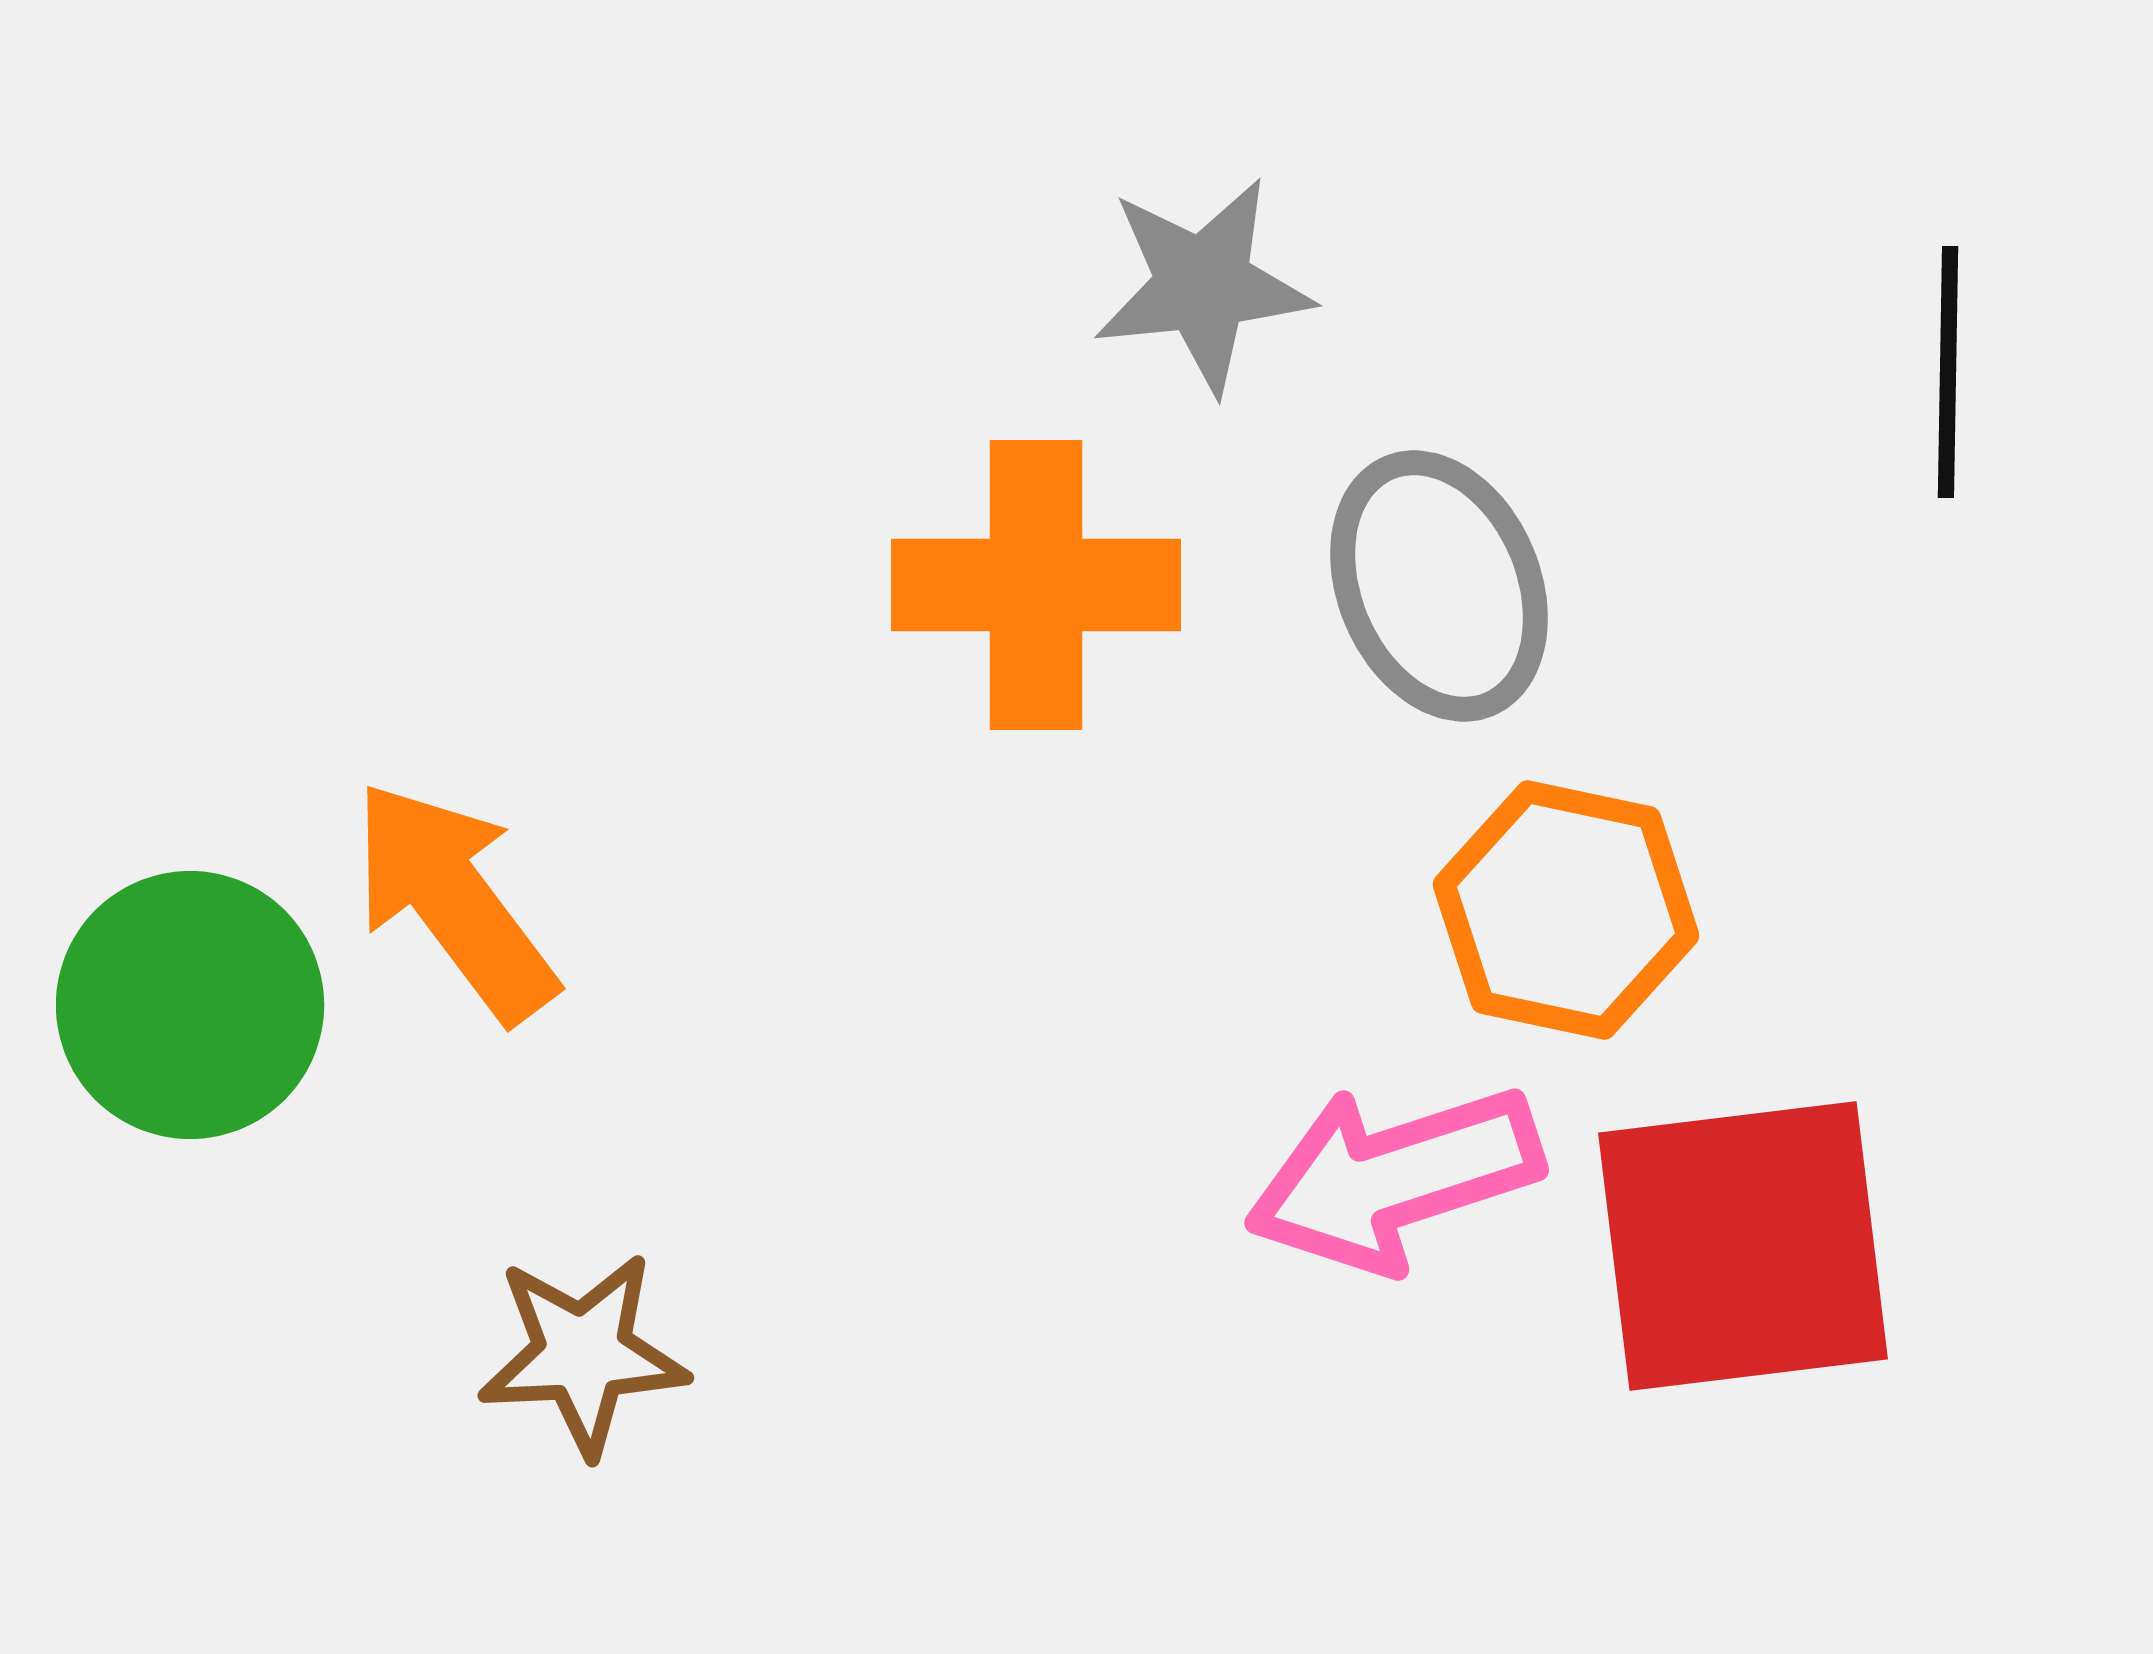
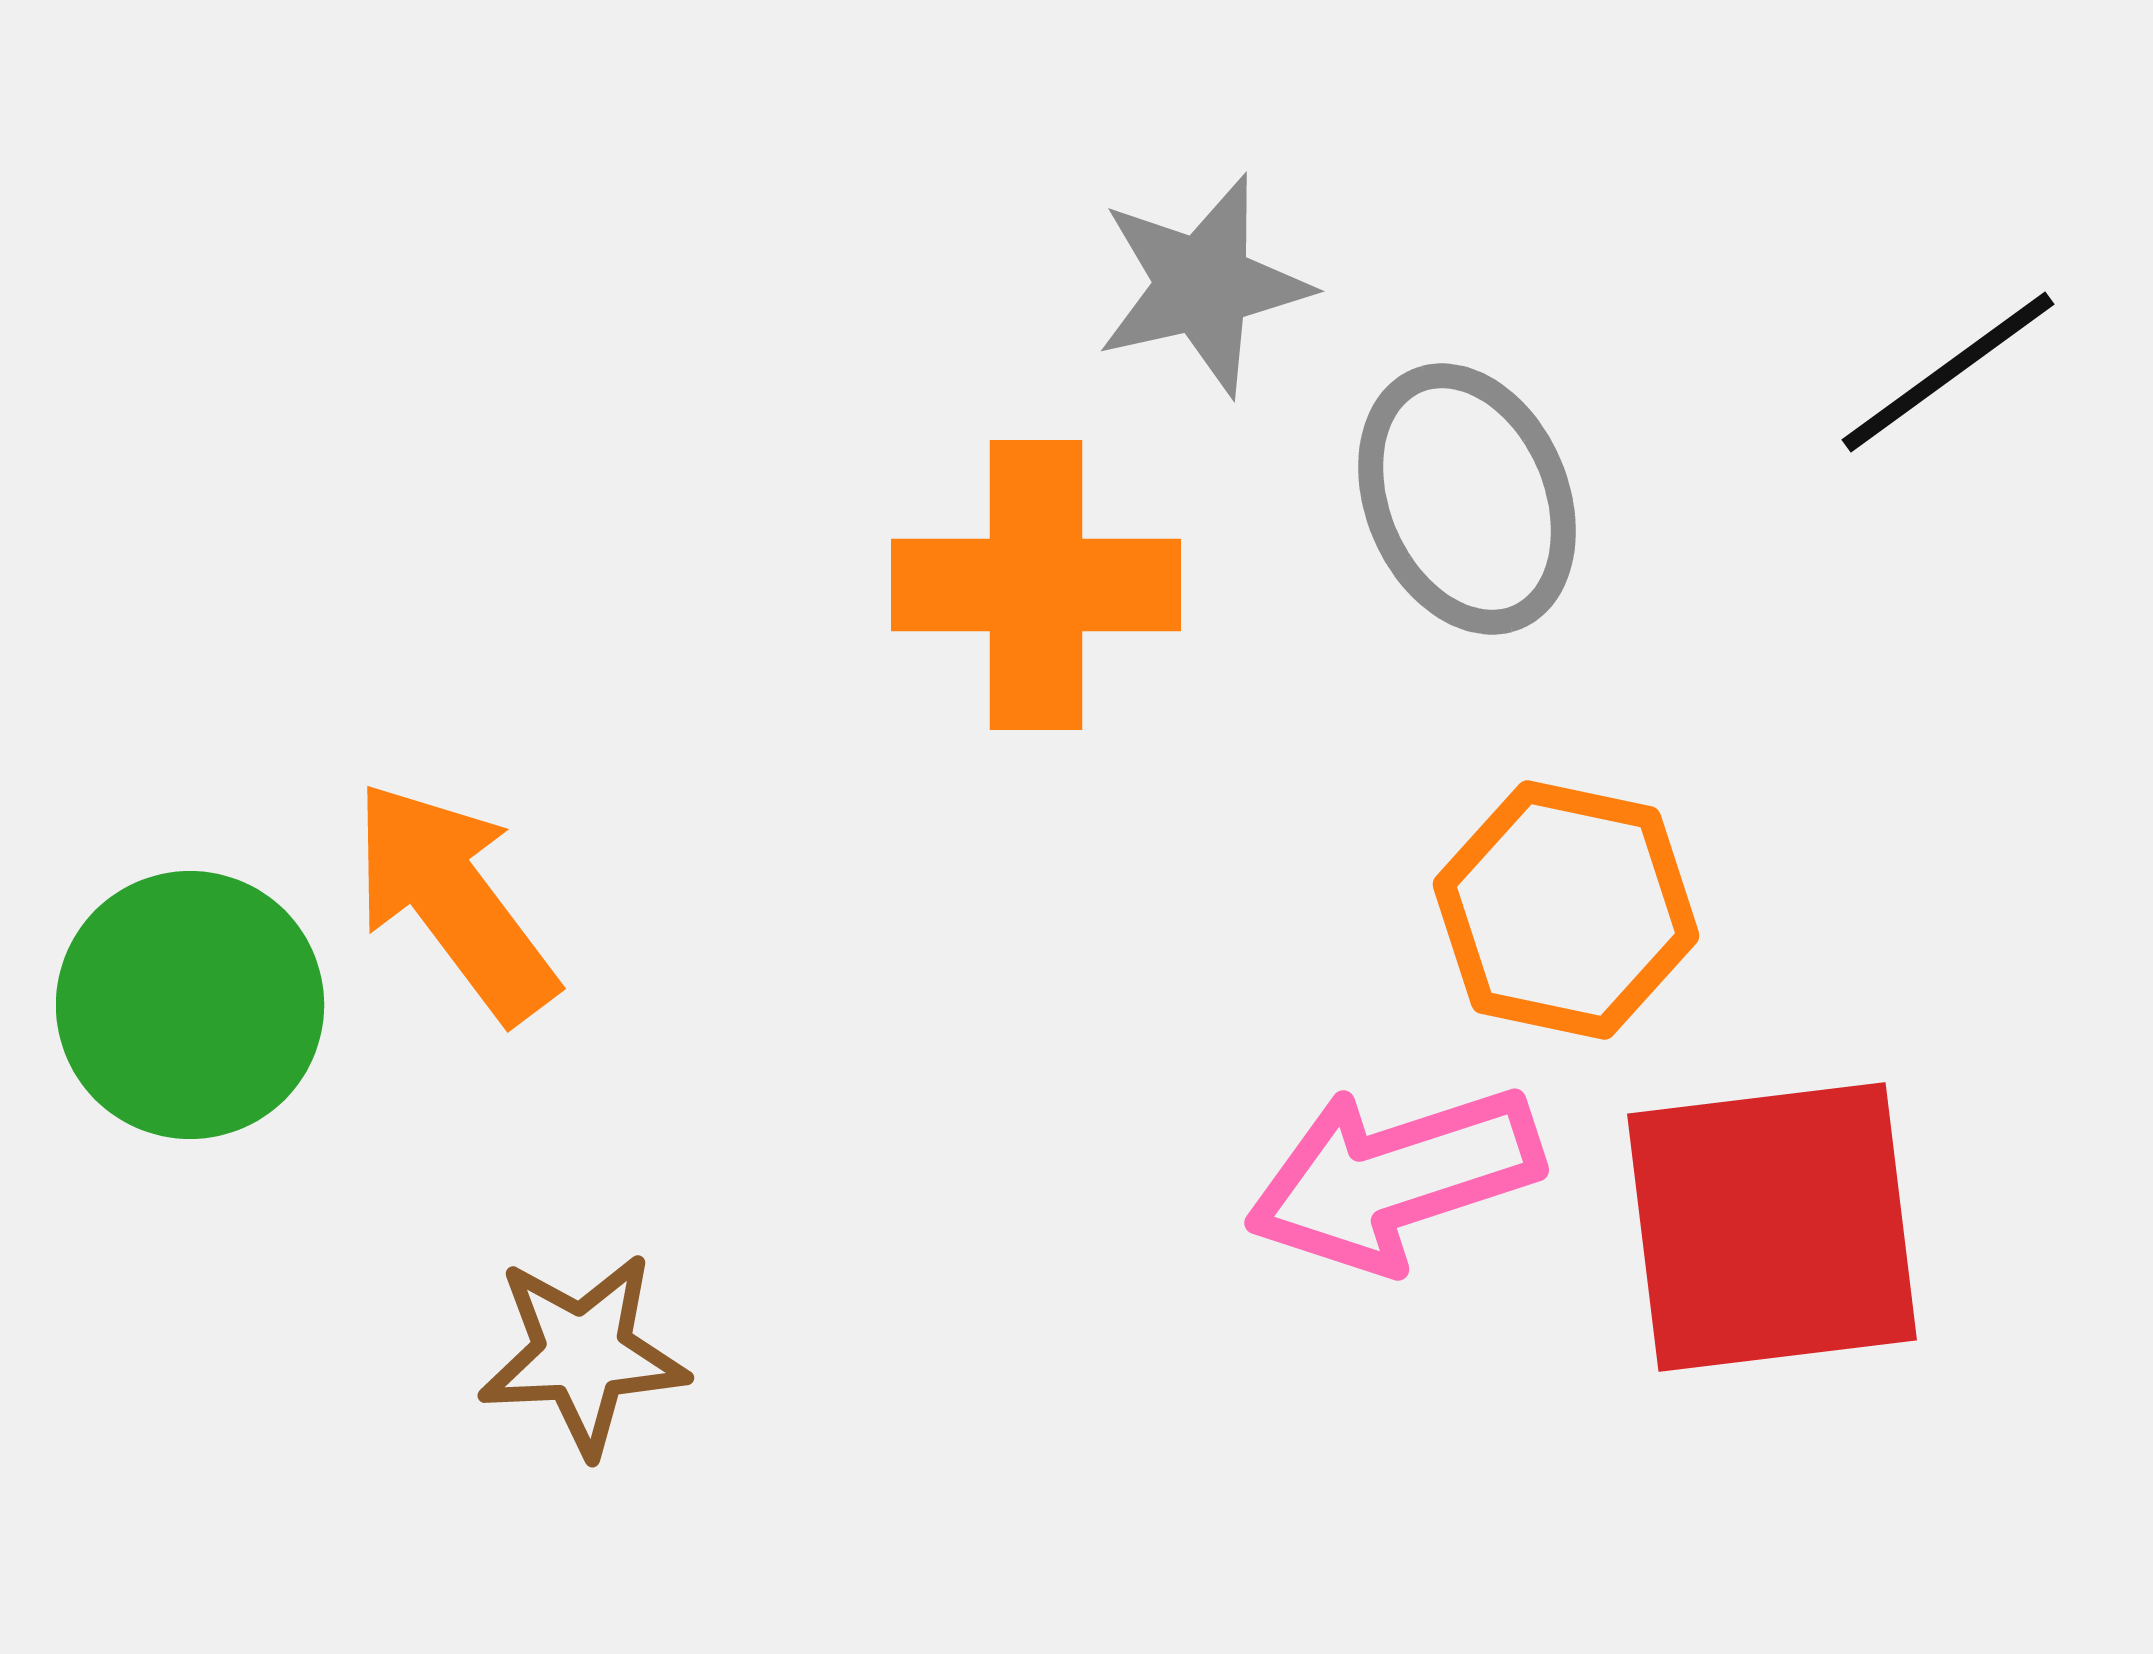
gray star: rotated 7 degrees counterclockwise
black line: rotated 53 degrees clockwise
gray ellipse: moved 28 px right, 87 px up
red square: moved 29 px right, 19 px up
